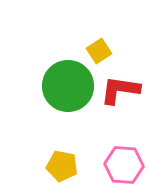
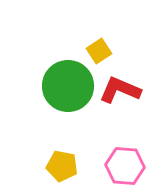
red L-shape: rotated 15 degrees clockwise
pink hexagon: moved 1 px right, 1 px down
